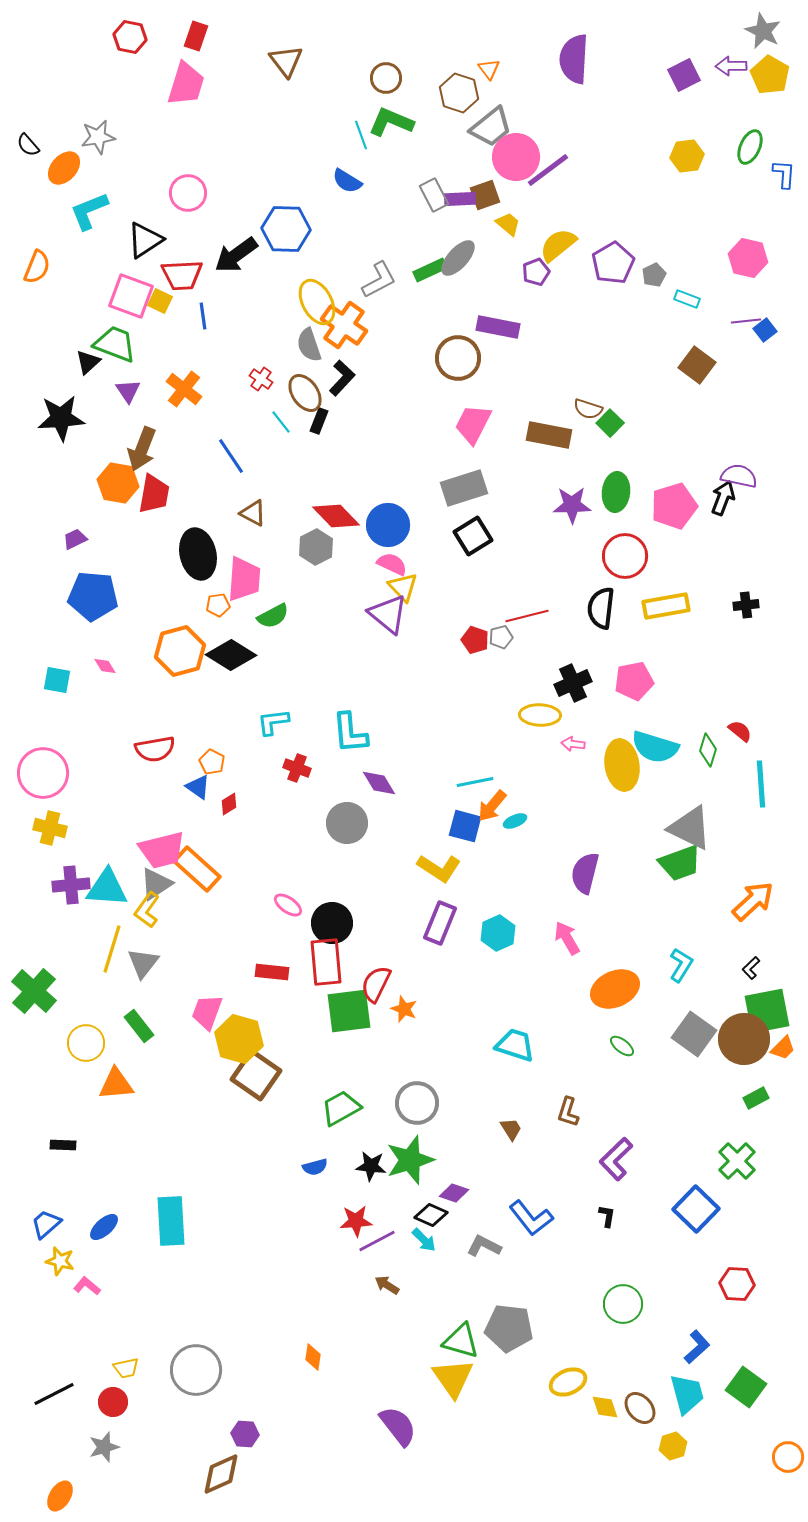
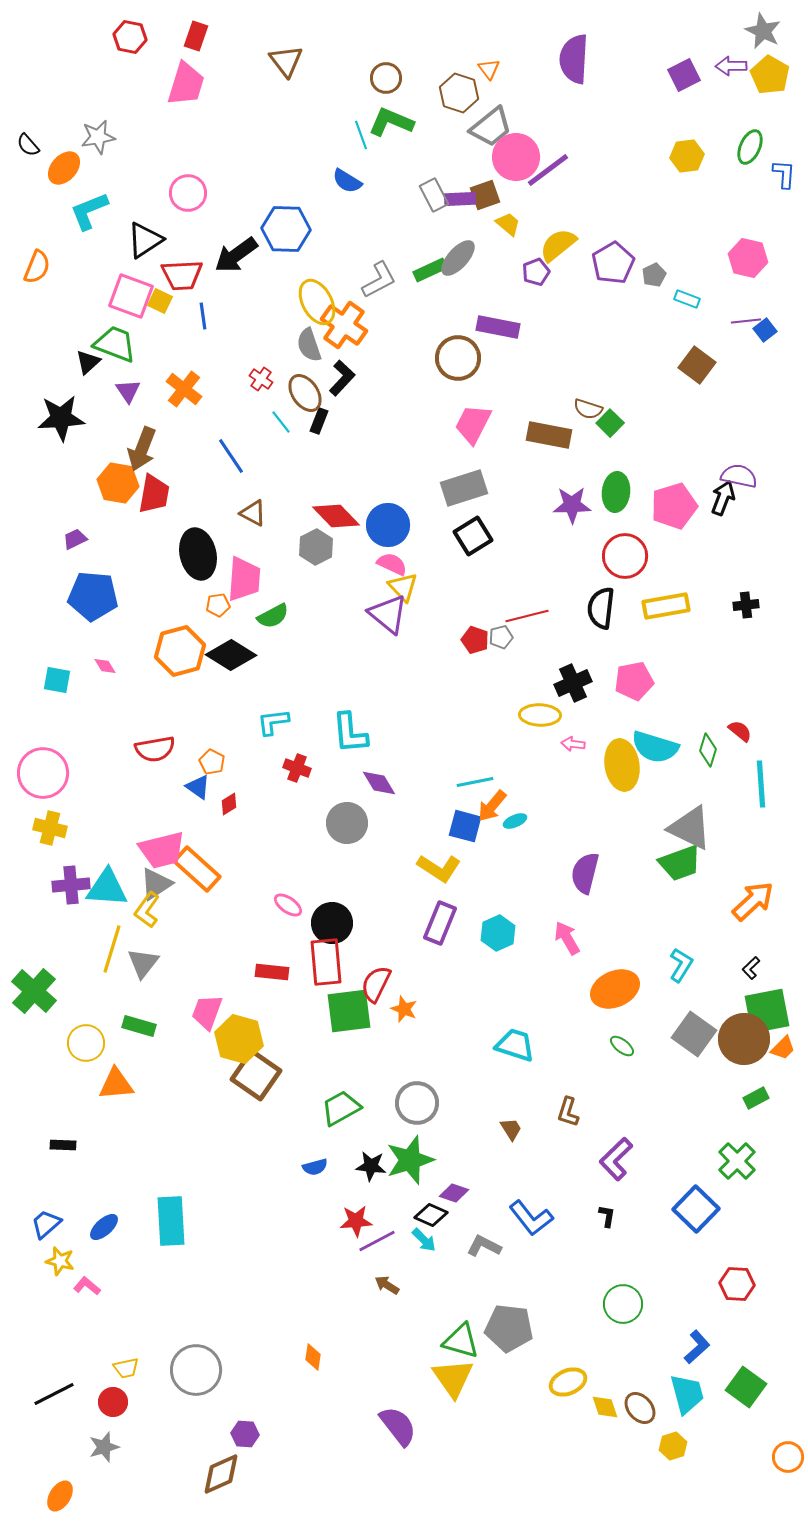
green rectangle at (139, 1026): rotated 36 degrees counterclockwise
